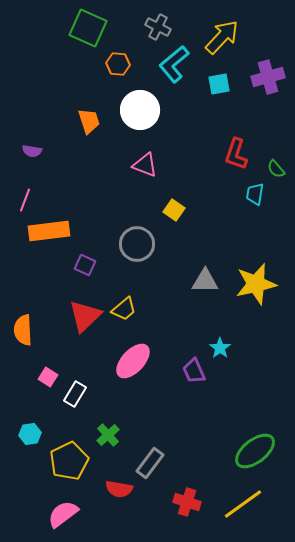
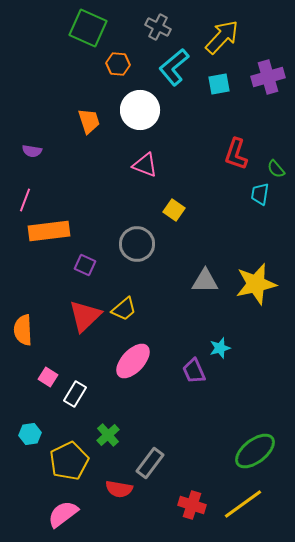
cyan L-shape: moved 3 px down
cyan trapezoid: moved 5 px right
cyan star: rotated 20 degrees clockwise
red cross: moved 5 px right, 3 px down
